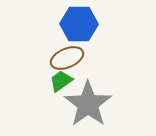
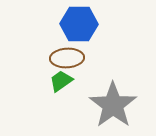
brown ellipse: rotated 20 degrees clockwise
gray star: moved 25 px right, 1 px down
